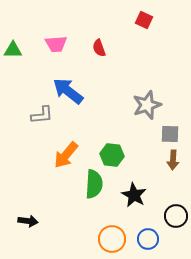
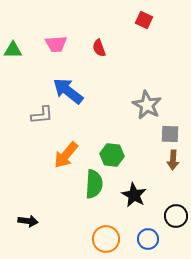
gray star: rotated 24 degrees counterclockwise
orange circle: moved 6 px left
